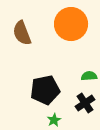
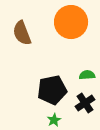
orange circle: moved 2 px up
green semicircle: moved 2 px left, 1 px up
black pentagon: moved 7 px right
